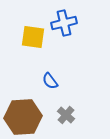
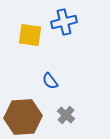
blue cross: moved 1 px up
yellow square: moved 3 px left, 2 px up
